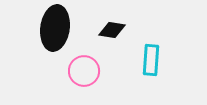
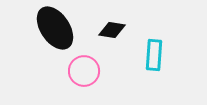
black ellipse: rotated 42 degrees counterclockwise
cyan rectangle: moved 3 px right, 5 px up
